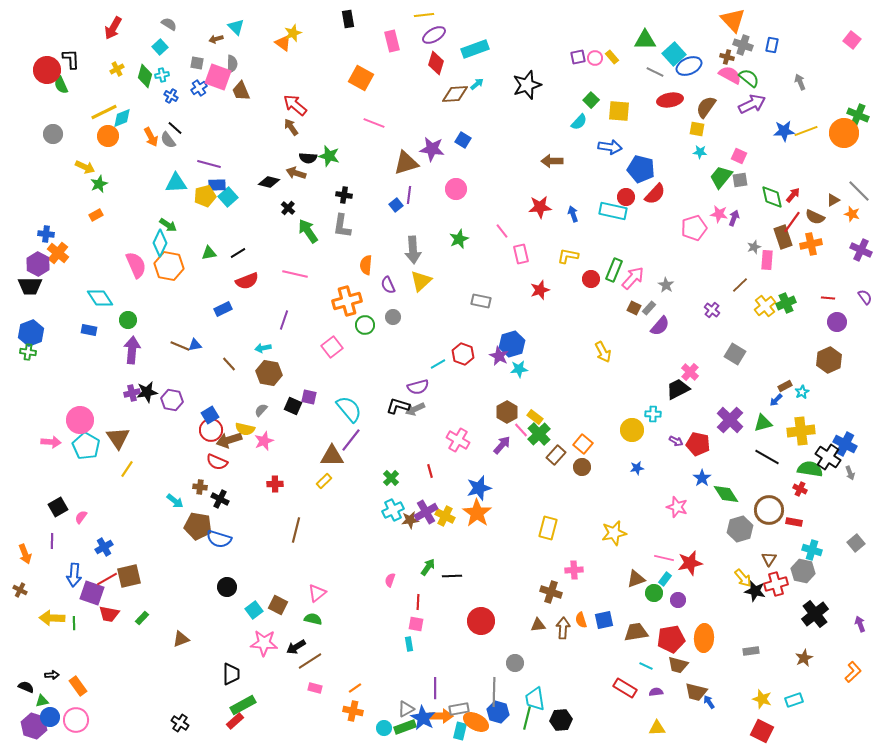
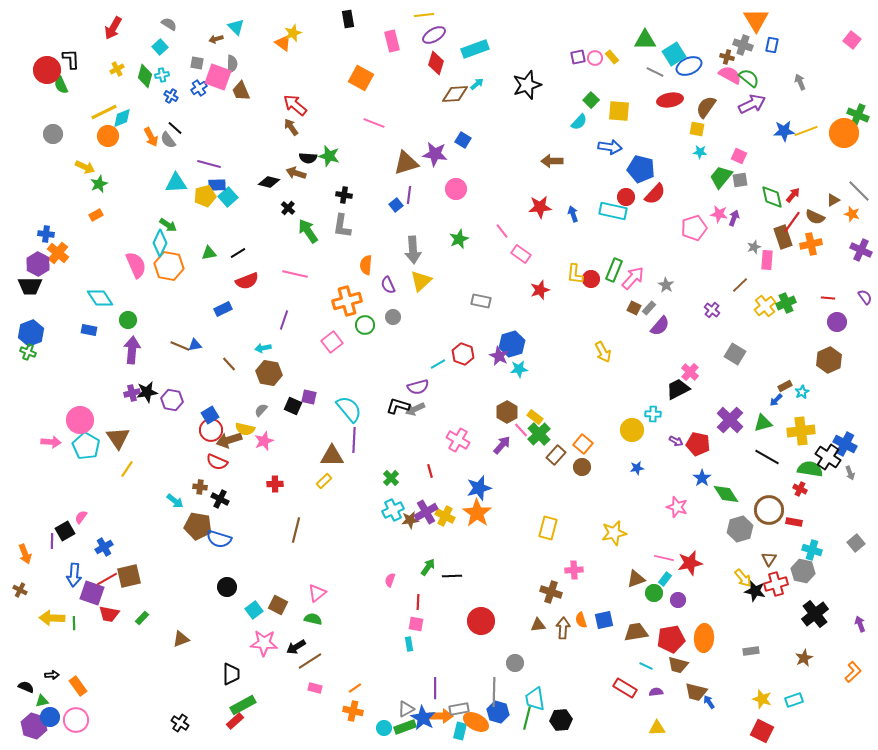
orange triangle at (733, 20): moved 23 px right; rotated 12 degrees clockwise
cyan square at (674, 54): rotated 10 degrees clockwise
purple star at (432, 149): moved 3 px right, 5 px down
pink rectangle at (521, 254): rotated 42 degrees counterclockwise
yellow L-shape at (568, 256): moved 7 px right, 18 px down; rotated 95 degrees counterclockwise
pink square at (332, 347): moved 5 px up
green cross at (28, 352): rotated 14 degrees clockwise
purple line at (351, 440): moved 3 px right; rotated 35 degrees counterclockwise
black square at (58, 507): moved 7 px right, 24 px down
